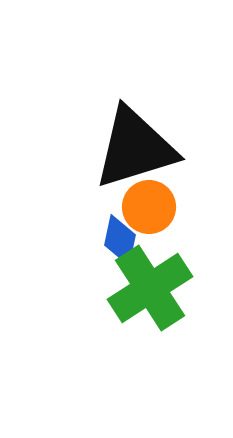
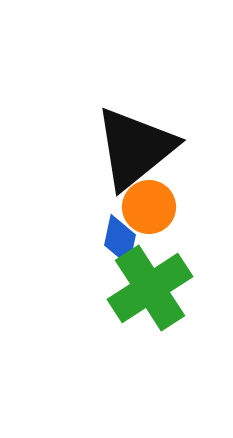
black triangle: rotated 22 degrees counterclockwise
